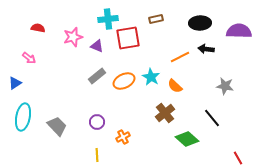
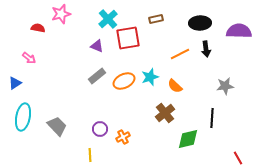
cyan cross: rotated 36 degrees counterclockwise
pink star: moved 12 px left, 23 px up
black arrow: rotated 105 degrees counterclockwise
orange line: moved 3 px up
cyan star: moved 1 px left; rotated 24 degrees clockwise
gray star: rotated 18 degrees counterclockwise
black line: rotated 42 degrees clockwise
purple circle: moved 3 px right, 7 px down
green diamond: moved 1 px right; rotated 55 degrees counterclockwise
yellow line: moved 7 px left
